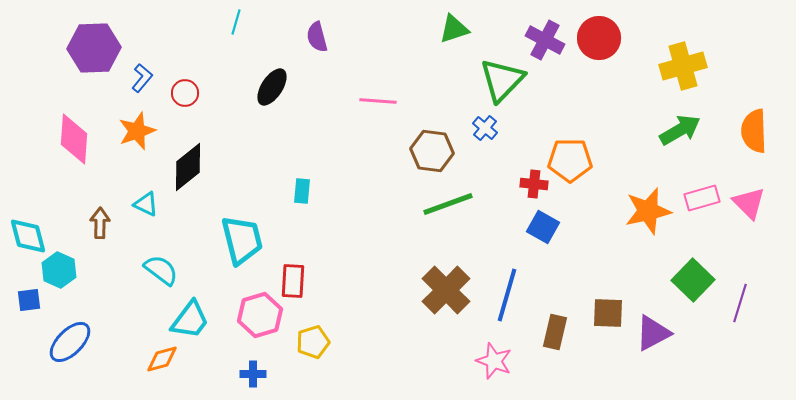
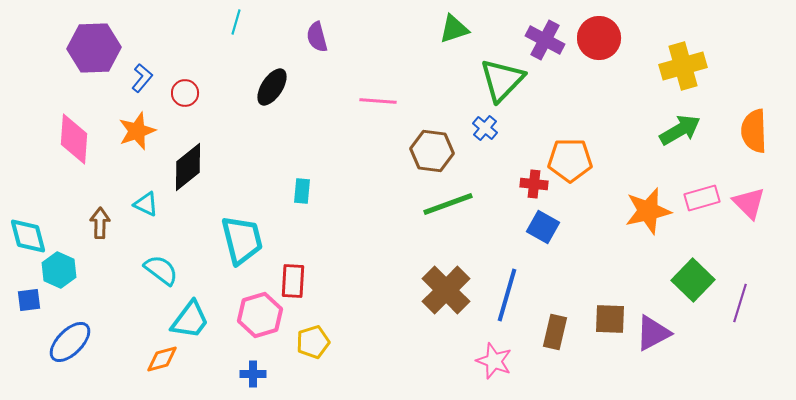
brown square at (608, 313): moved 2 px right, 6 px down
